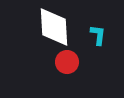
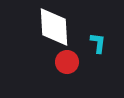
cyan L-shape: moved 8 px down
